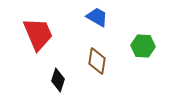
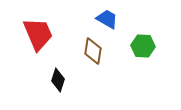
blue trapezoid: moved 10 px right, 2 px down
brown diamond: moved 4 px left, 10 px up
